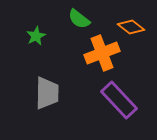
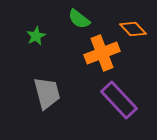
orange diamond: moved 2 px right, 2 px down; rotated 8 degrees clockwise
gray trapezoid: rotated 16 degrees counterclockwise
